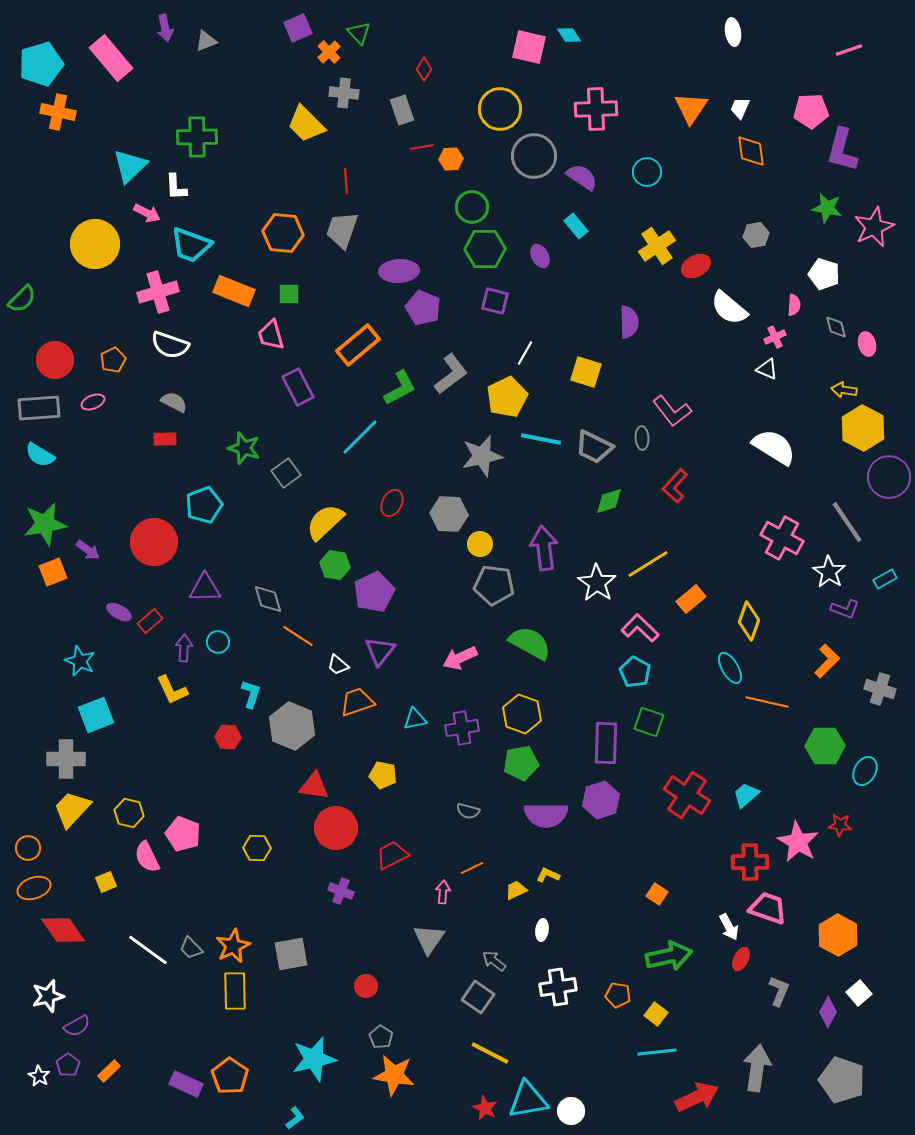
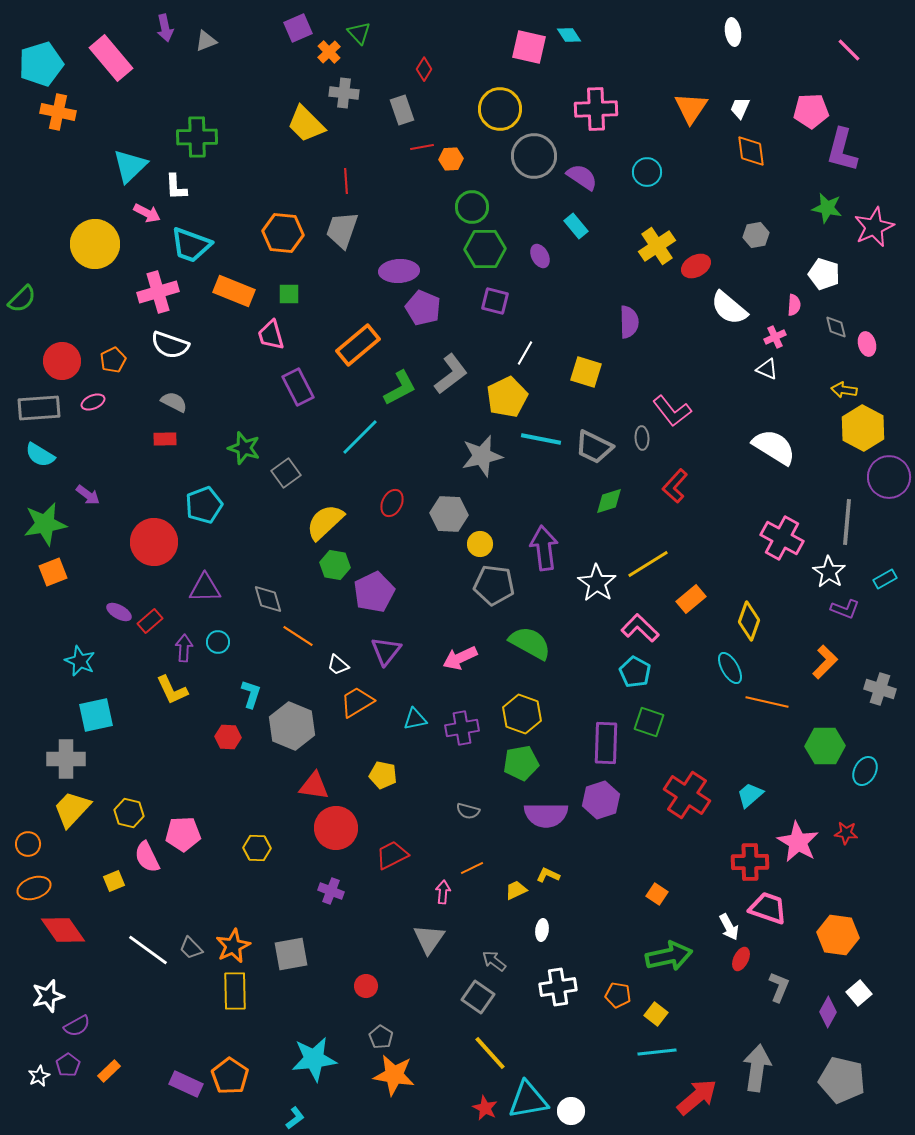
pink line at (849, 50): rotated 64 degrees clockwise
red circle at (55, 360): moved 7 px right, 1 px down
gray line at (847, 522): rotated 39 degrees clockwise
purple arrow at (88, 550): moved 55 px up
purple triangle at (380, 651): moved 6 px right
orange L-shape at (827, 661): moved 2 px left, 1 px down
orange trapezoid at (357, 702): rotated 12 degrees counterclockwise
cyan square at (96, 715): rotated 9 degrees clockwise
cyan trapezoid at (746, 795): moved 4 px right
red star at (840, 825): moved 6 px right, 8 px down
pink pentagon at (183, 834): rotated 24 degrees counterclockwise
orange circle at (28, 848): moved 4 px up
yellow square at (106, 882): moved 8 px right, 1 px up
purple cross at (341, 891): moved 10 px left
orange hexagon at (838, 935): rotated 21 degrees counterclockwise
gray L-shape at (779, 991): moved 4 px up
yellow line at (490, 1053): rotated 21 degrees clockwise
cyan star at (314, 1059): rotated 6 degrees clockwise
white star at (39, 1076): rotated 15 degrees clockwise
gray pentagon at (842, 1080): rotated 6 degrees counterclockwise
red arrow at (697, 1097): rotated 15 degrees counterclockwise
